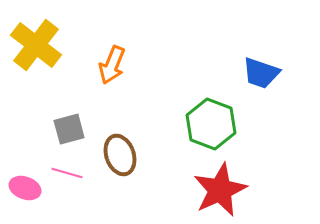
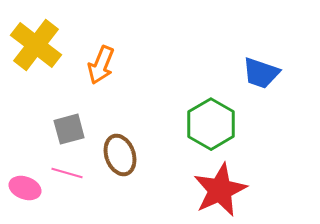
orange arrow: moved 11 px left
green hexagon: rotated 9 degrees clockwise
